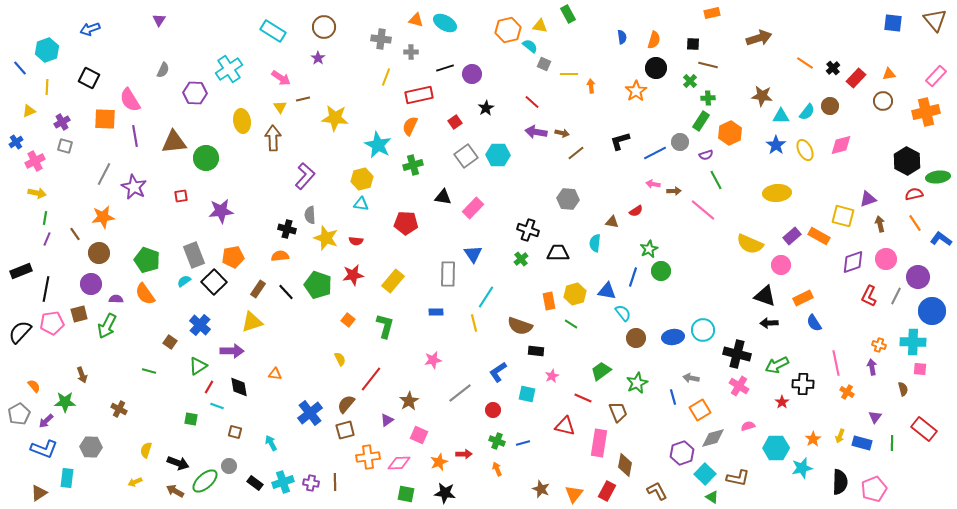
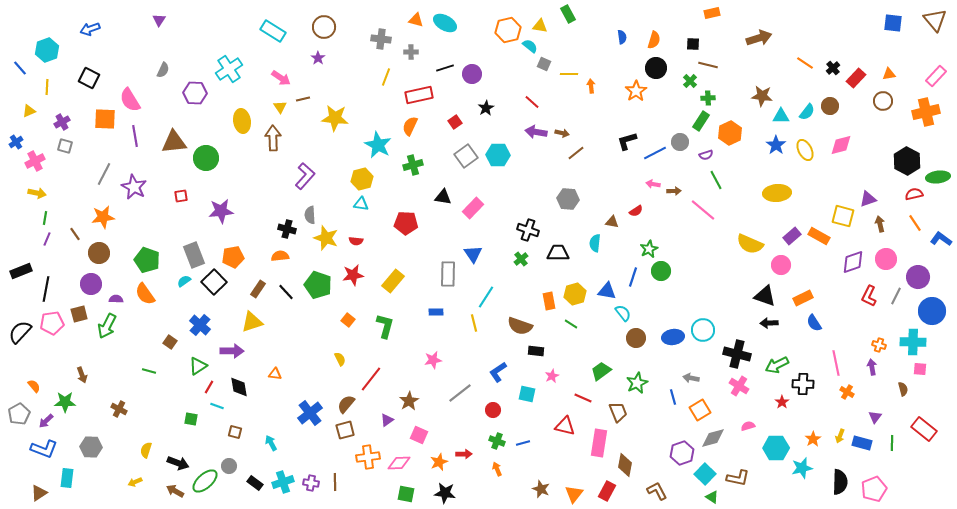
black L-shape at (620, 141): moved 7 px right
